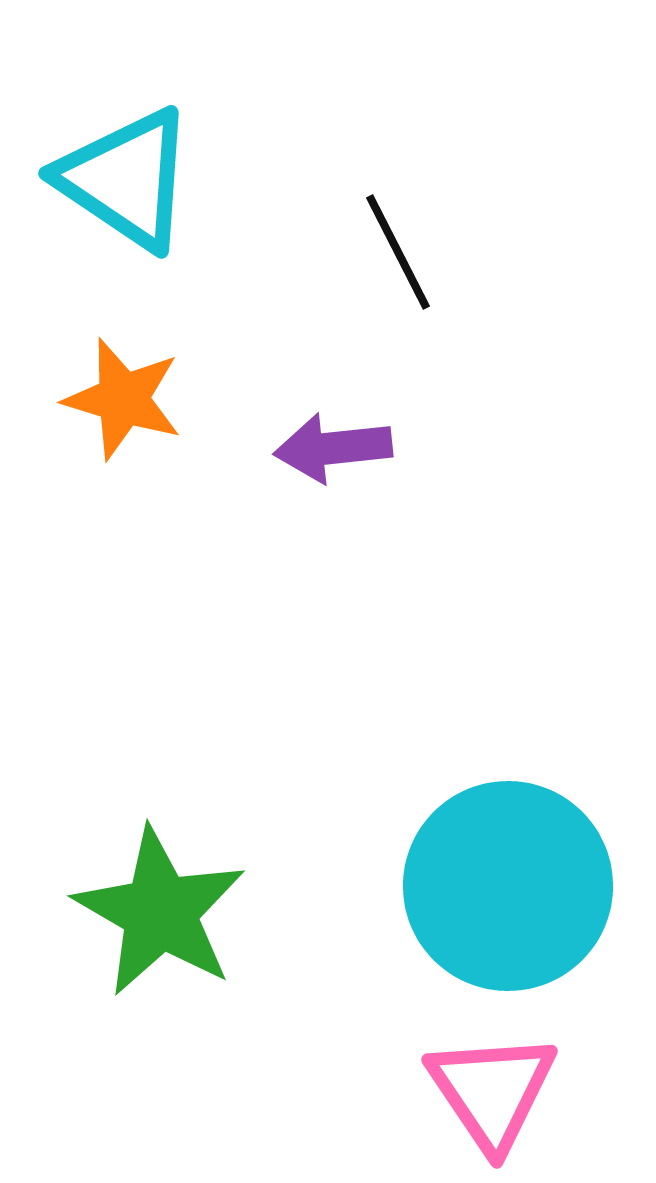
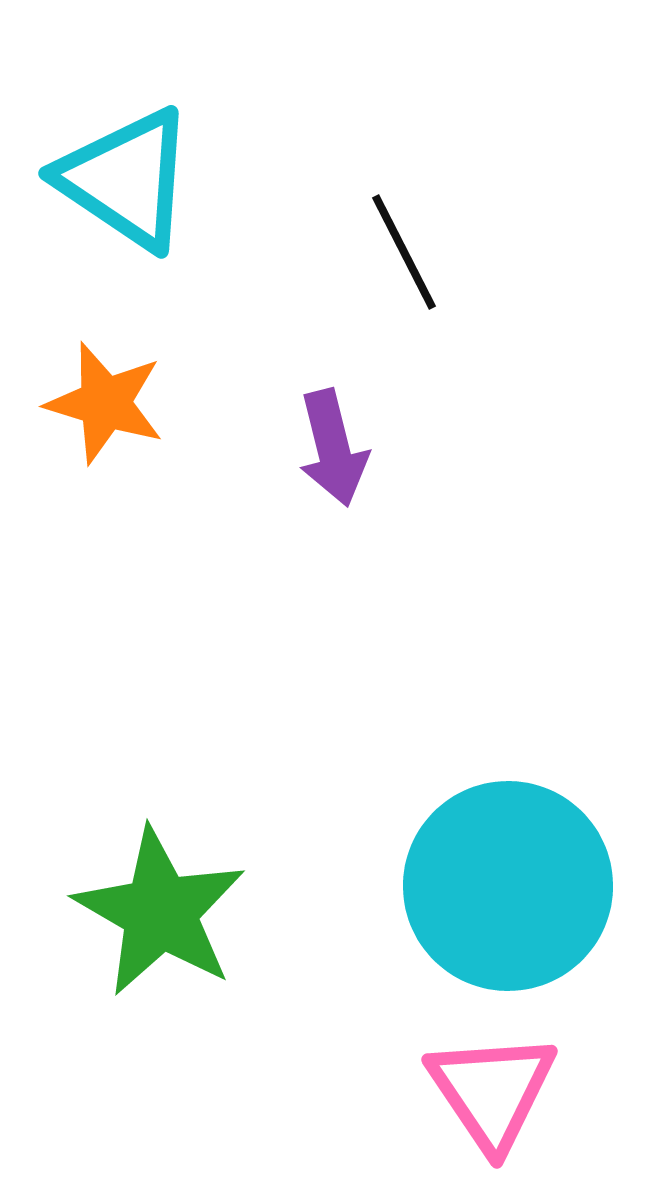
black line: moved 6 px right
orange star: moved 18 px left, 4 px down
purple arrow: rotated 98 degrees counterclockwise
